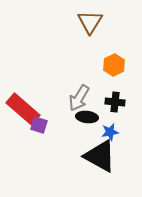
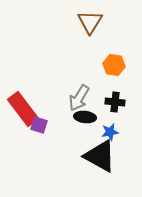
orange hexagon: rotated 25 degrees counterclockwise
red rectangle: rotated 12 degrees clockwise
black ellipse: moved 2 px left
